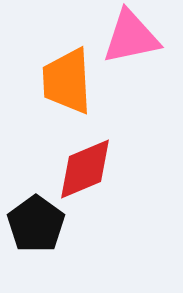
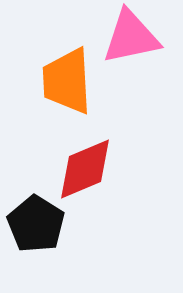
black pentagon: rotated 4 degrees counterclockwise
